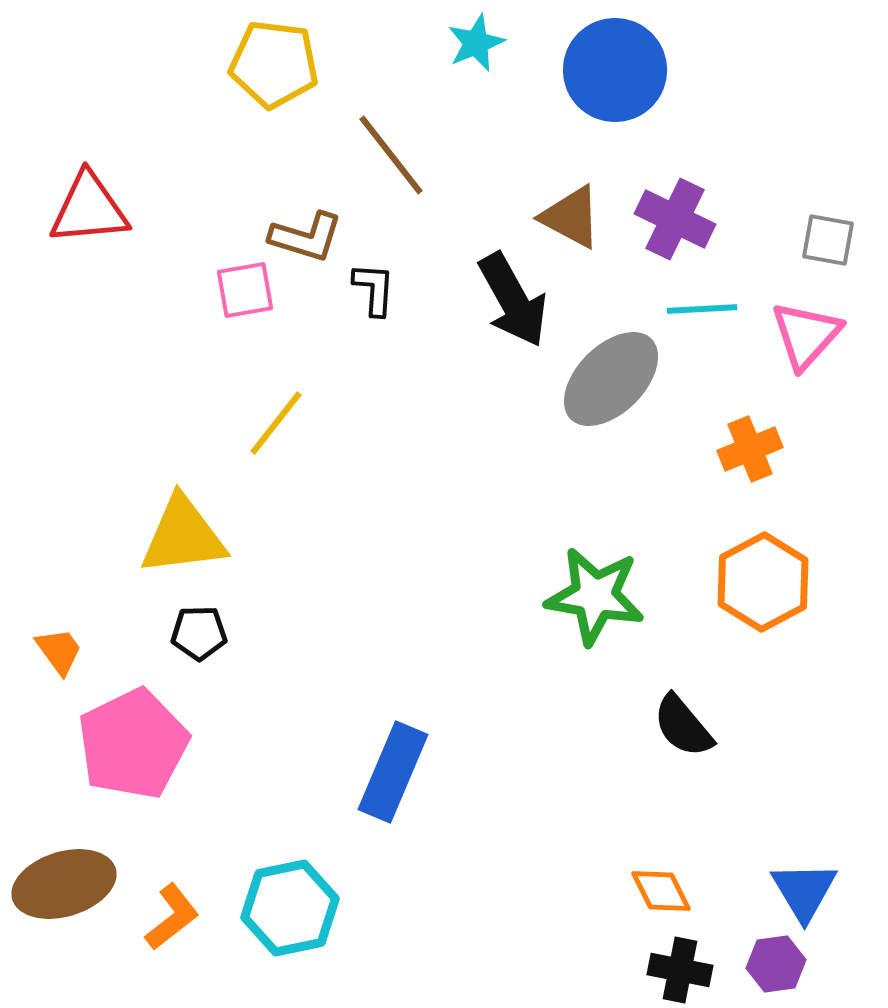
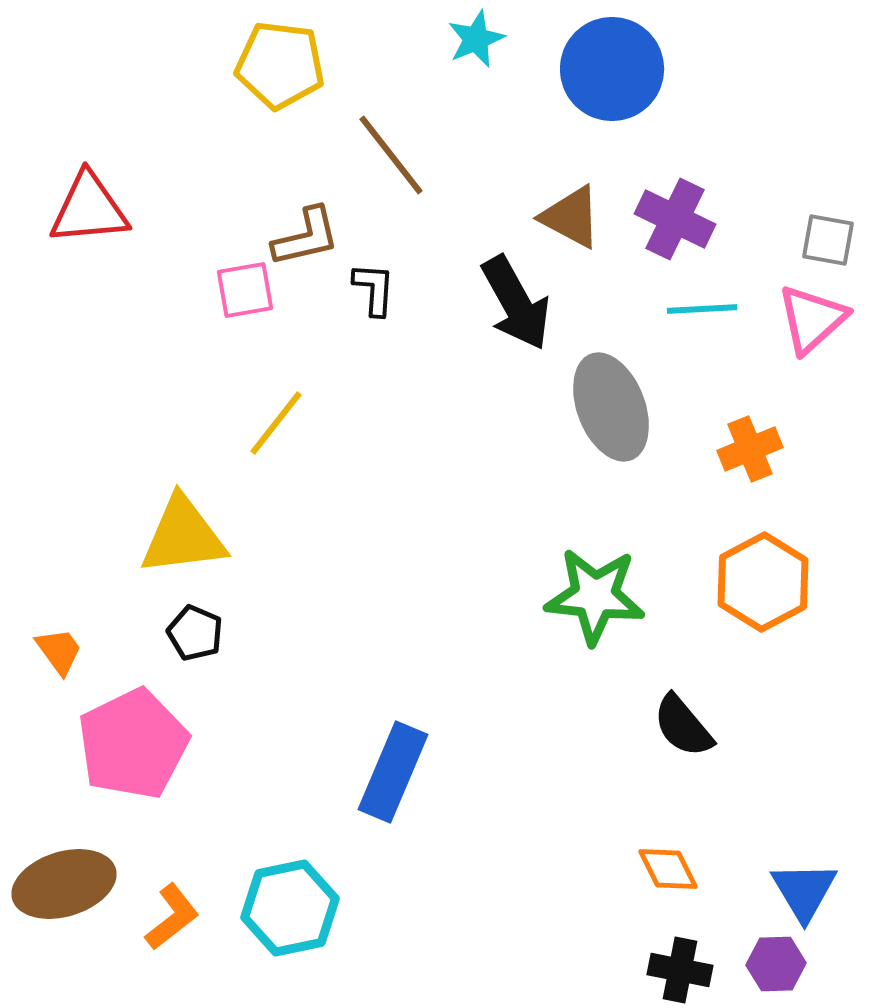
cyan star: moved 4 px up
yellow pentagon: moved 6 px right, 1 px down
blue circle: moved 3 px left, 1 px up
brown L-shape: rotated 30 degrees counterclockwise
black arrow: moved 3 px right, 3 px down
pink triangle: moved 6 px right, 16 px up; rotated 6 degrees clockwise
gray ellipse: moved 28 px down; rotated 66 degrees counterclockwise
green star: rotated 4 degrees counterclockwise
black pentagon: moved 4 px left; rotated 24 degrees clockwise
orange diamond: moved 7 px right, 22 px up
purple hexagon: rotated 6 degrees clockwise
